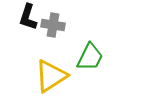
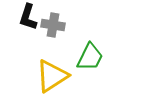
yellow triangle: moved 1 px right
